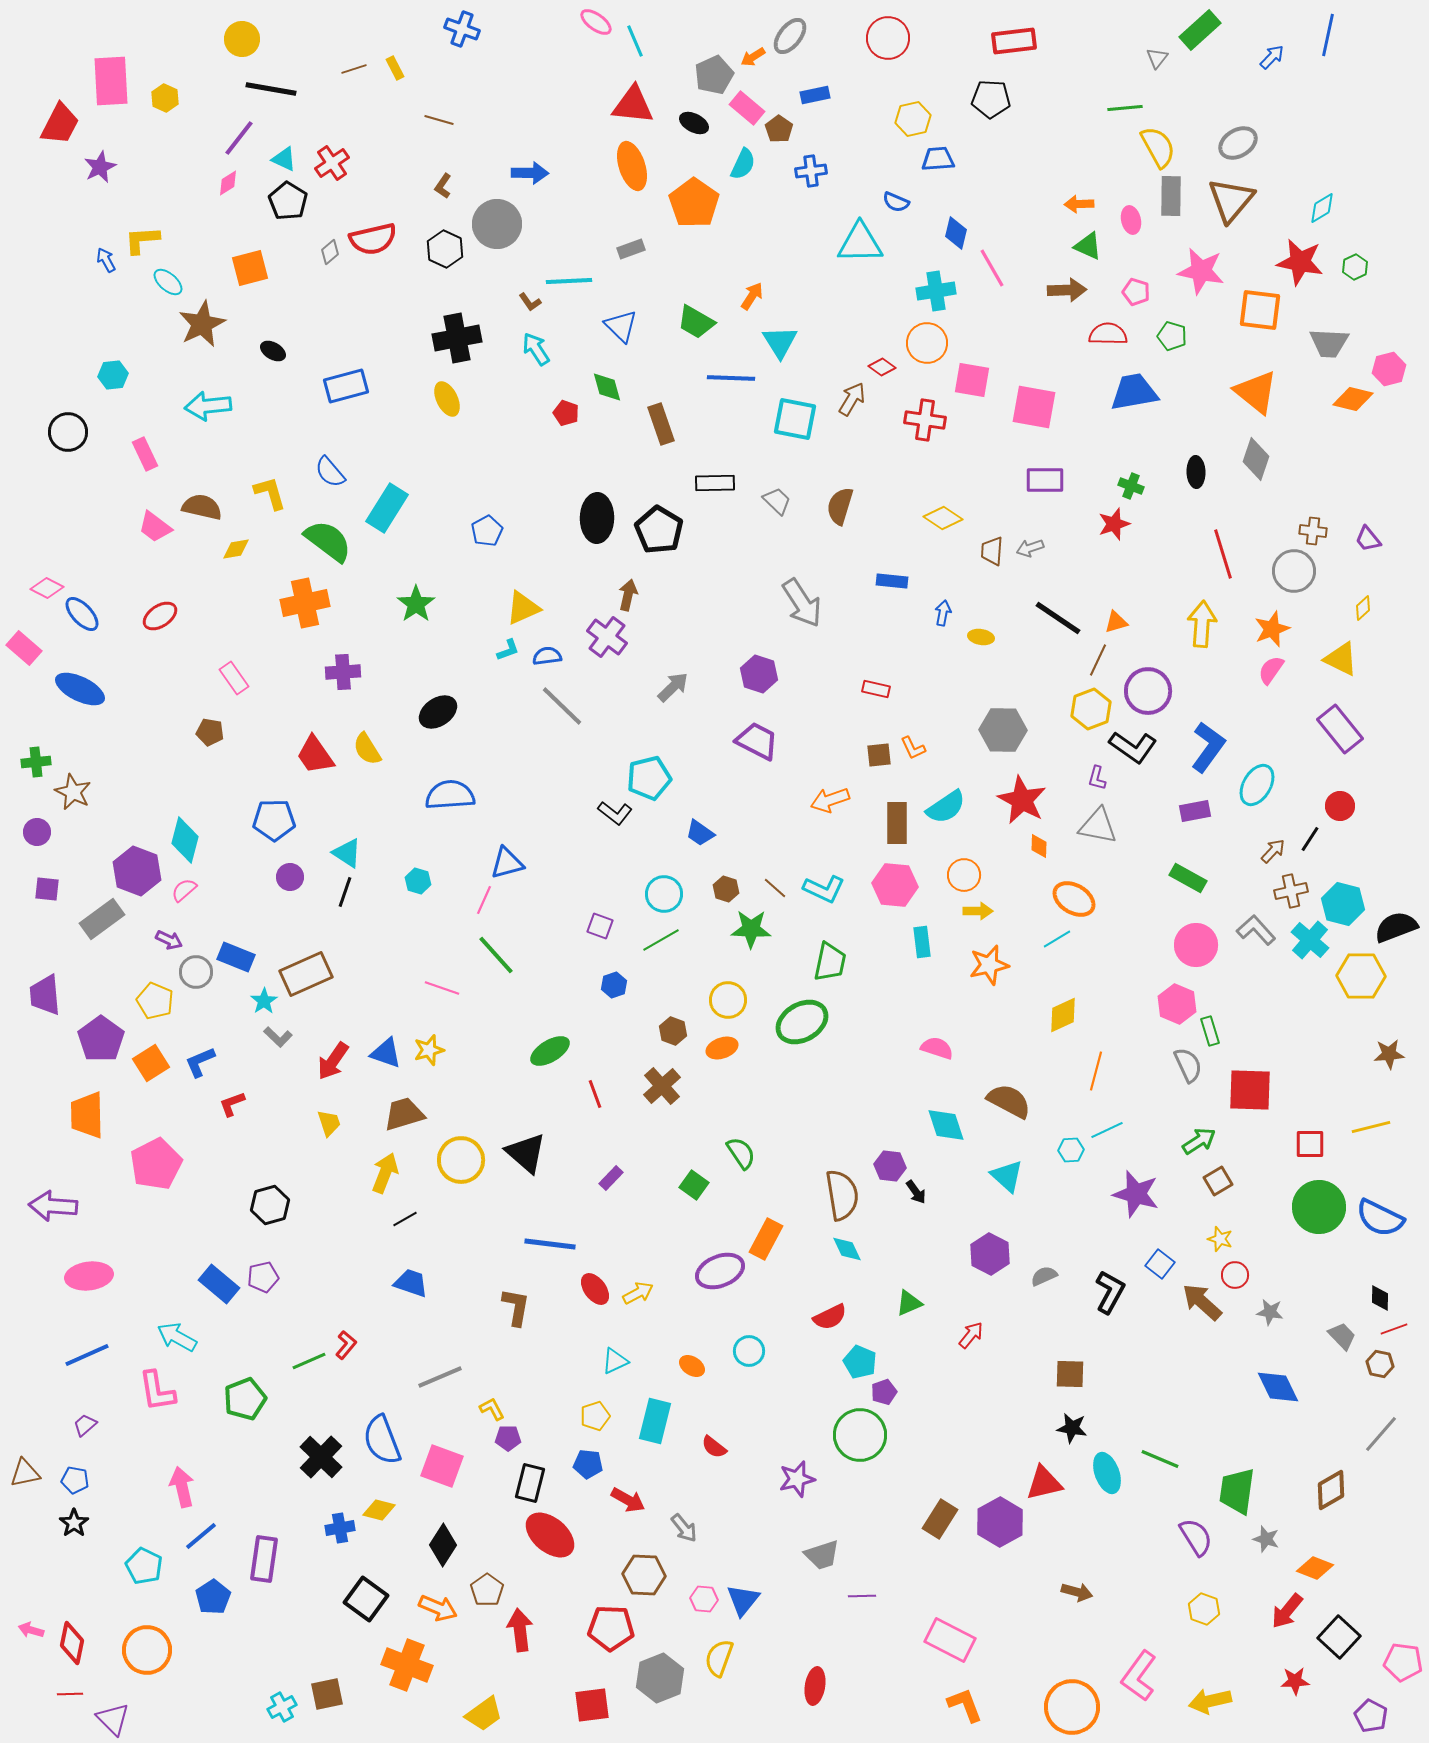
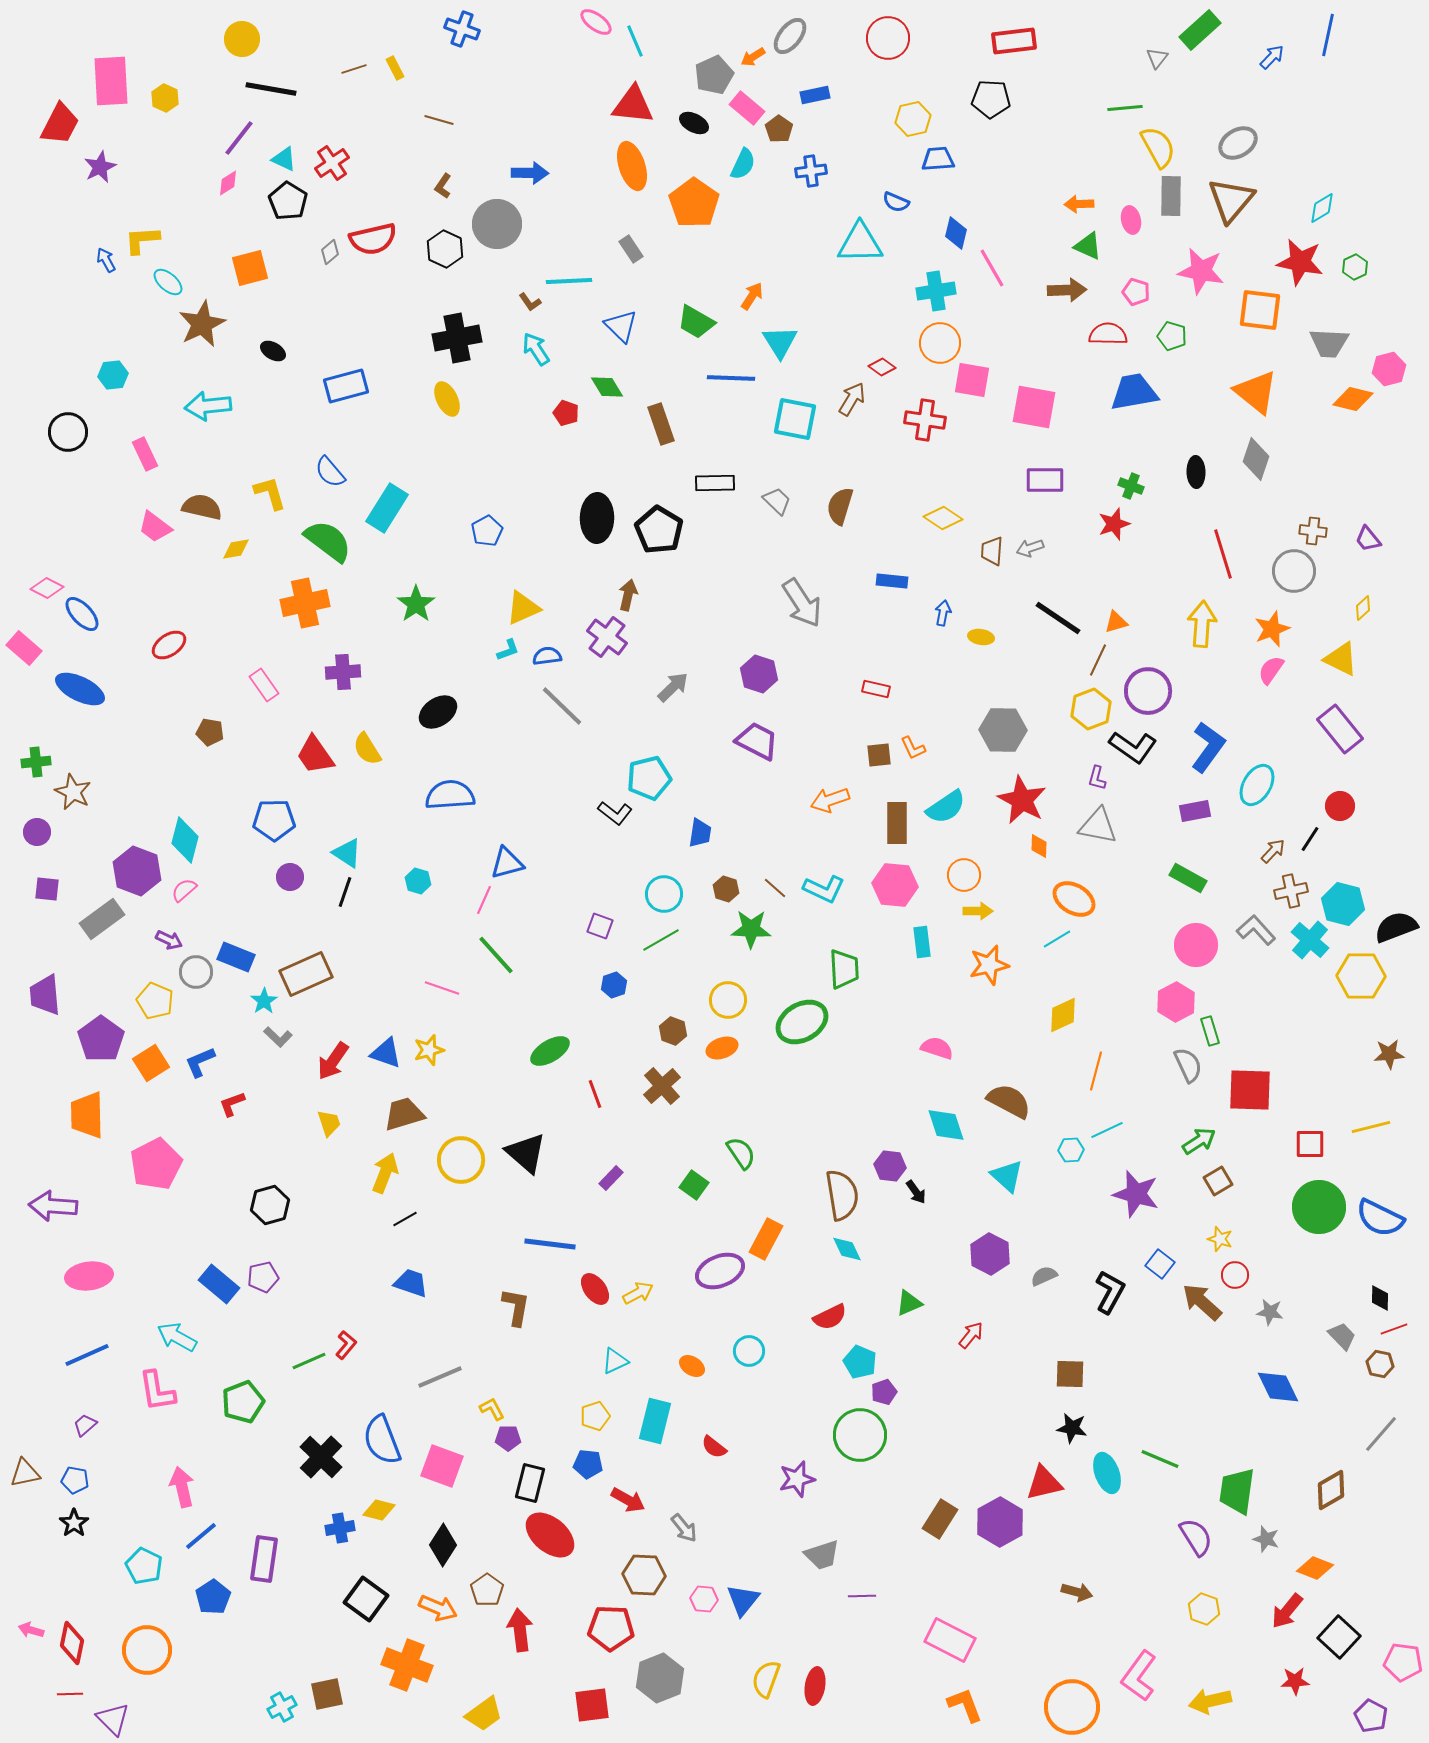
gray rectangle at (631, 249): rotated 76 degrees clockwise
orange circle at (927, 343): moved 13 px right
green diamond at (607, 387): rotated 16 degrees counterclockwise
red ellipse at (160, 616): moved 9 px right, 29 px down
pink rectangle at (234, 678): moved 30 px right, 7 px down
blue trapezoid at (700, 833): rotated 116 degrees counterclockwise
green trapezoid at (830, 962): moved 14 px right, 7 px down; rotated 15 degrees counterclockwise
pink hexagon at (1177, 1004): moved 1 px left, 2 px up; rotated 9 degrees clockwise
green pentagon at (245, 1399): moved 2 px left, 3 px down
yellow semicircle at (719, 1658): moved 47 px right, 21 px down
